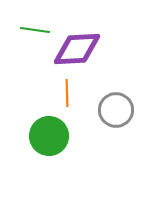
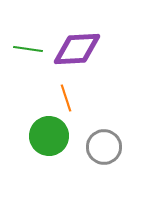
green line: moved 7 px left, 19 px down
orange line: moved 1 px left, 5 px down; rotated 16 degrees counterclockwise
gray circle: moved 12 px left, 37 px down
